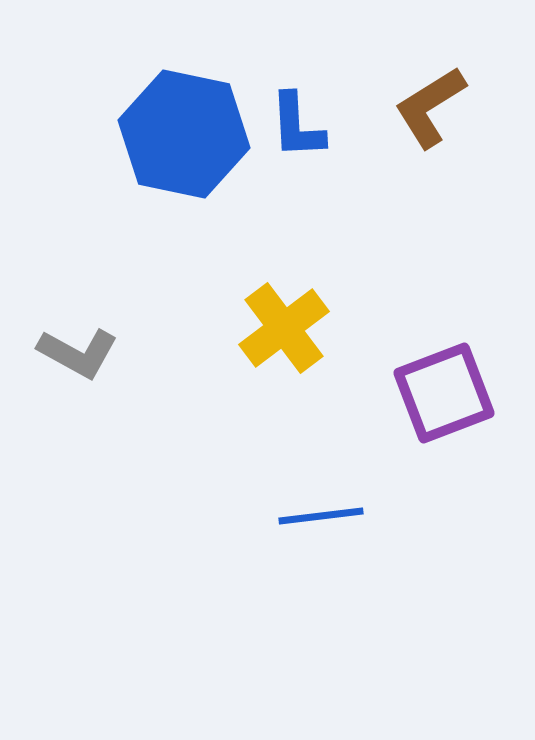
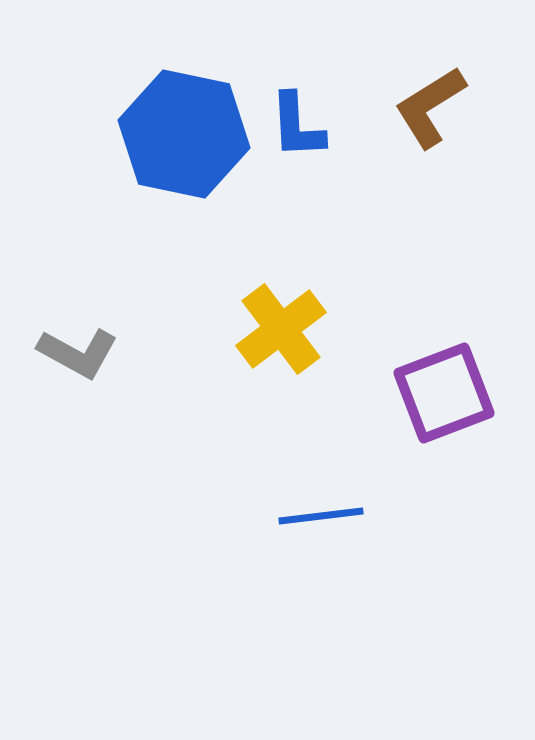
yellow cross: moved 3 px left, 1 px down
